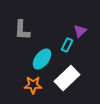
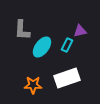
purple triangle: rotated 32 degrees clockwise
cyan ellipse: moved 12 px up
white rectangle: rotated 25 degrees clockwise
